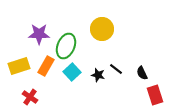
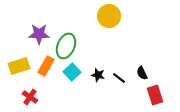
yellow circle: moved 7 px right, 13 px up
black line: moved 3 px right, 9 px down
